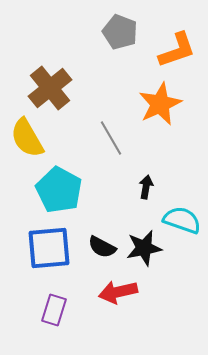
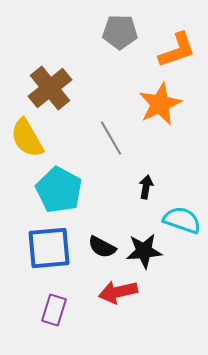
gray pentagon: rotated 20 degrees counterclockwise
black star: moved 3 px down; rotated 6 degrees clockwise
